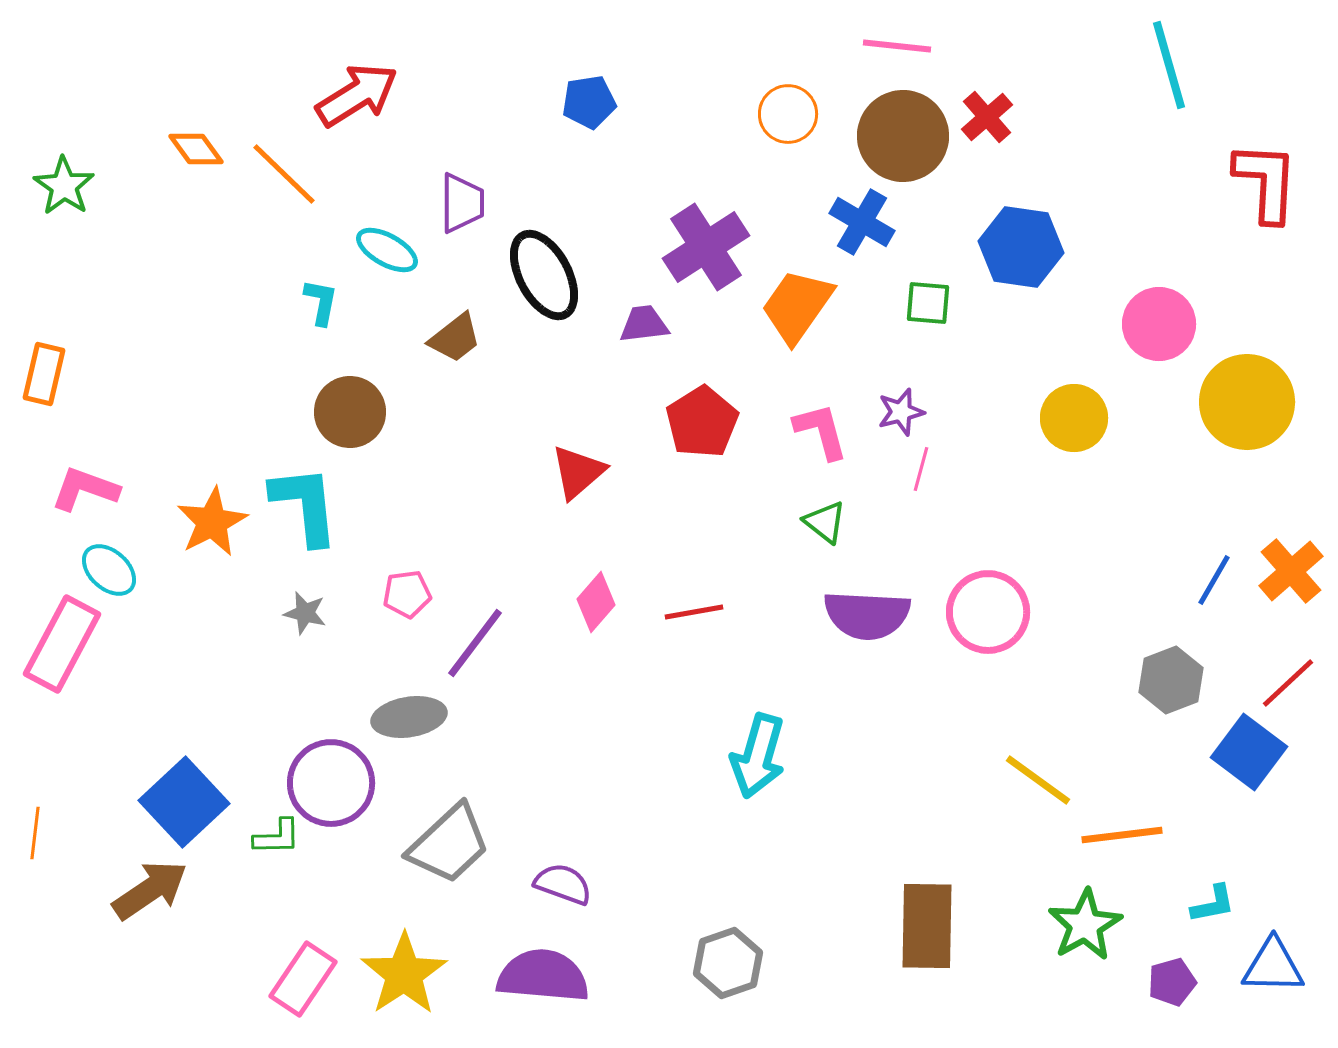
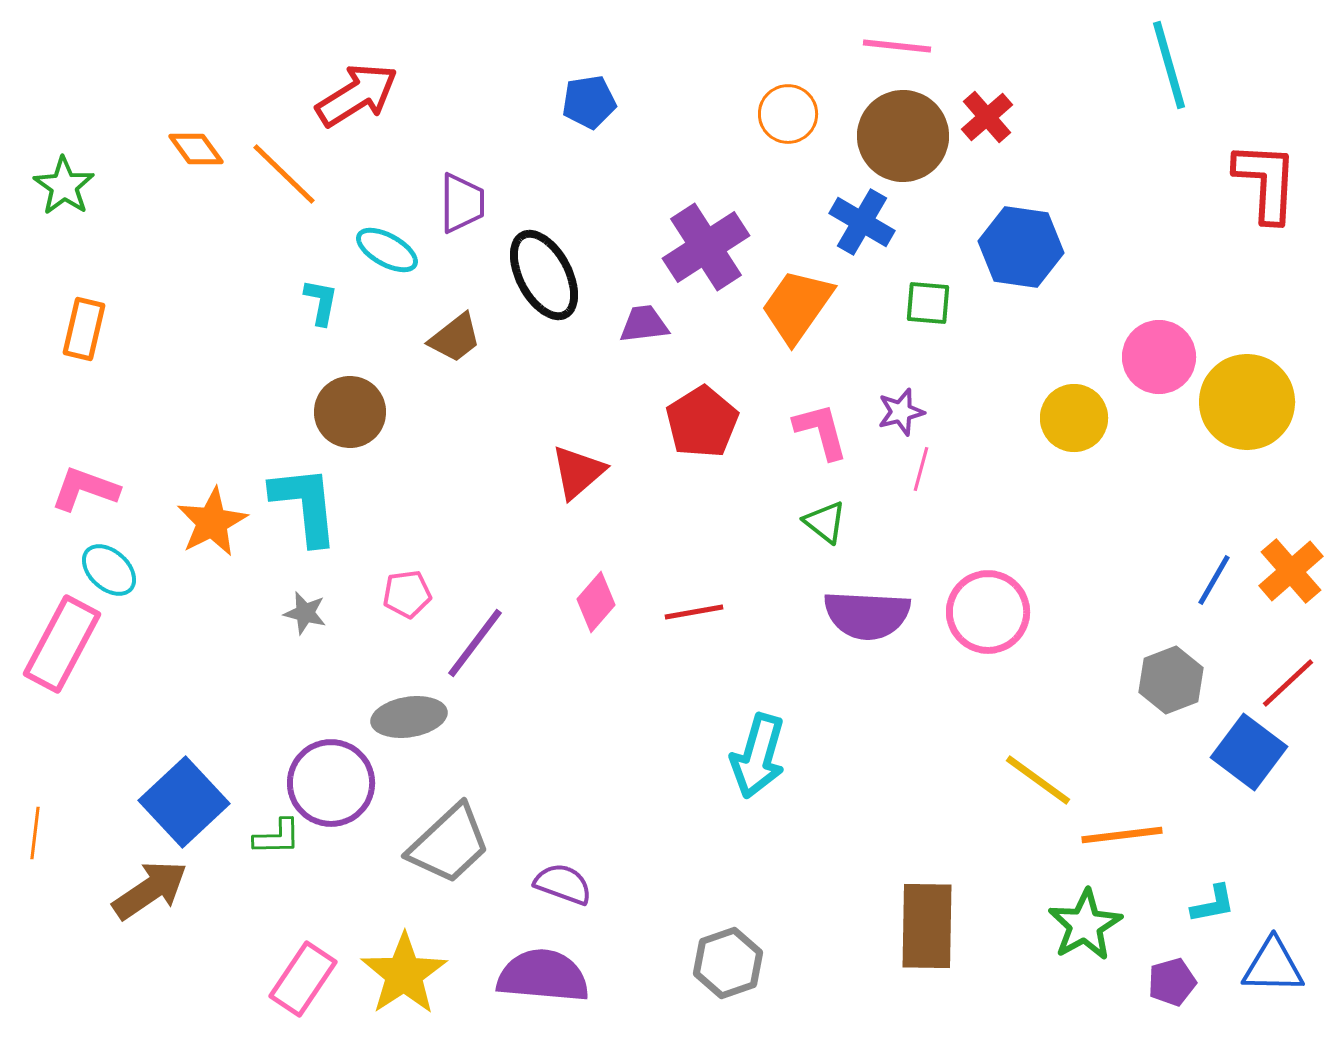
pink circle at (1159, 324): moved 33 px down
orange rectangle at (44, 374): moved 40 px right, 45 px up
